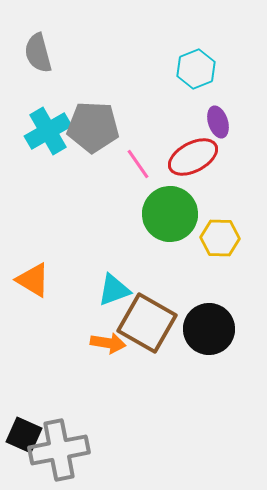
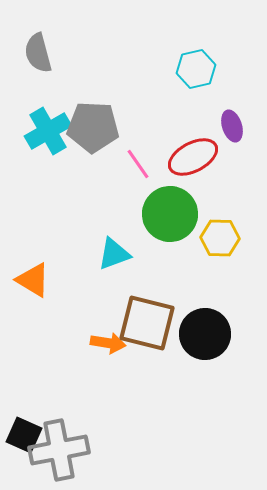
cyan hexagon: rotated 9 degrees clockwise
purple ellipse: moved 14 px right, 4 px down
cyan triangle: moved 36 px up
brown square: rotated 16 degrees counterclockwise
black circle: moved 4 px left, 5 px down
